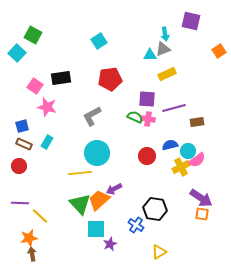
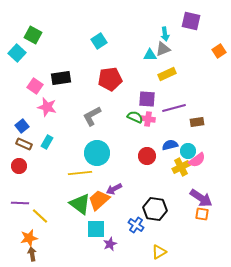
blue square at (22, 126): rotated 24 degrees counterclockwise
green triangle at (80, 204): rotated 10 degrees counterclockwise
